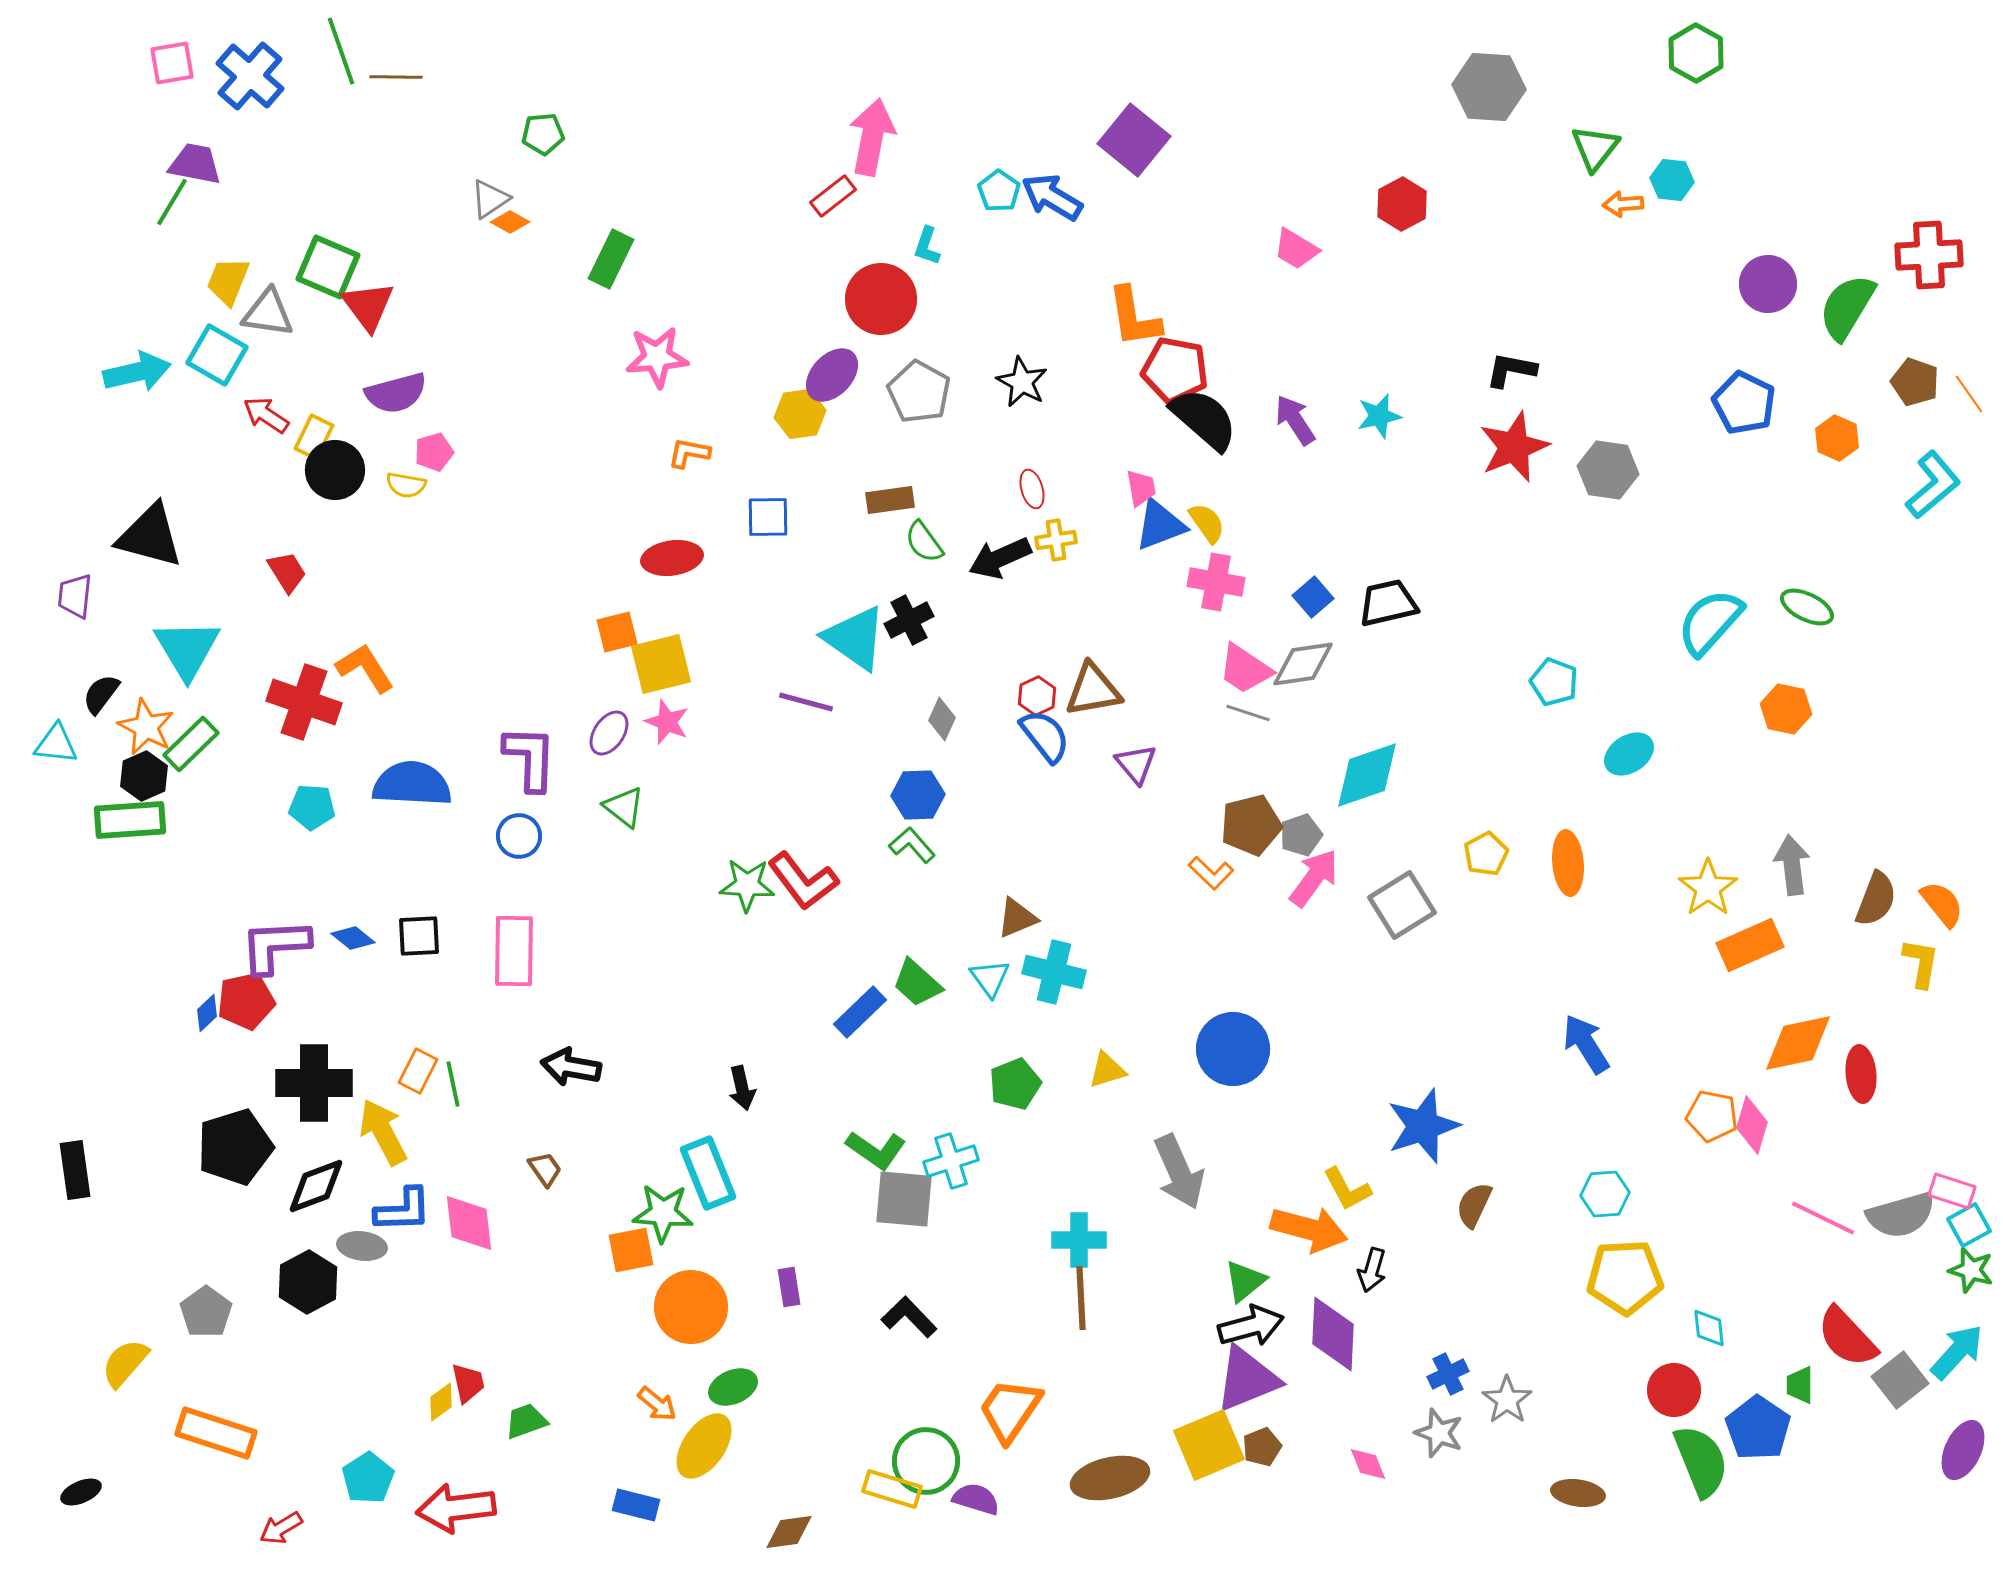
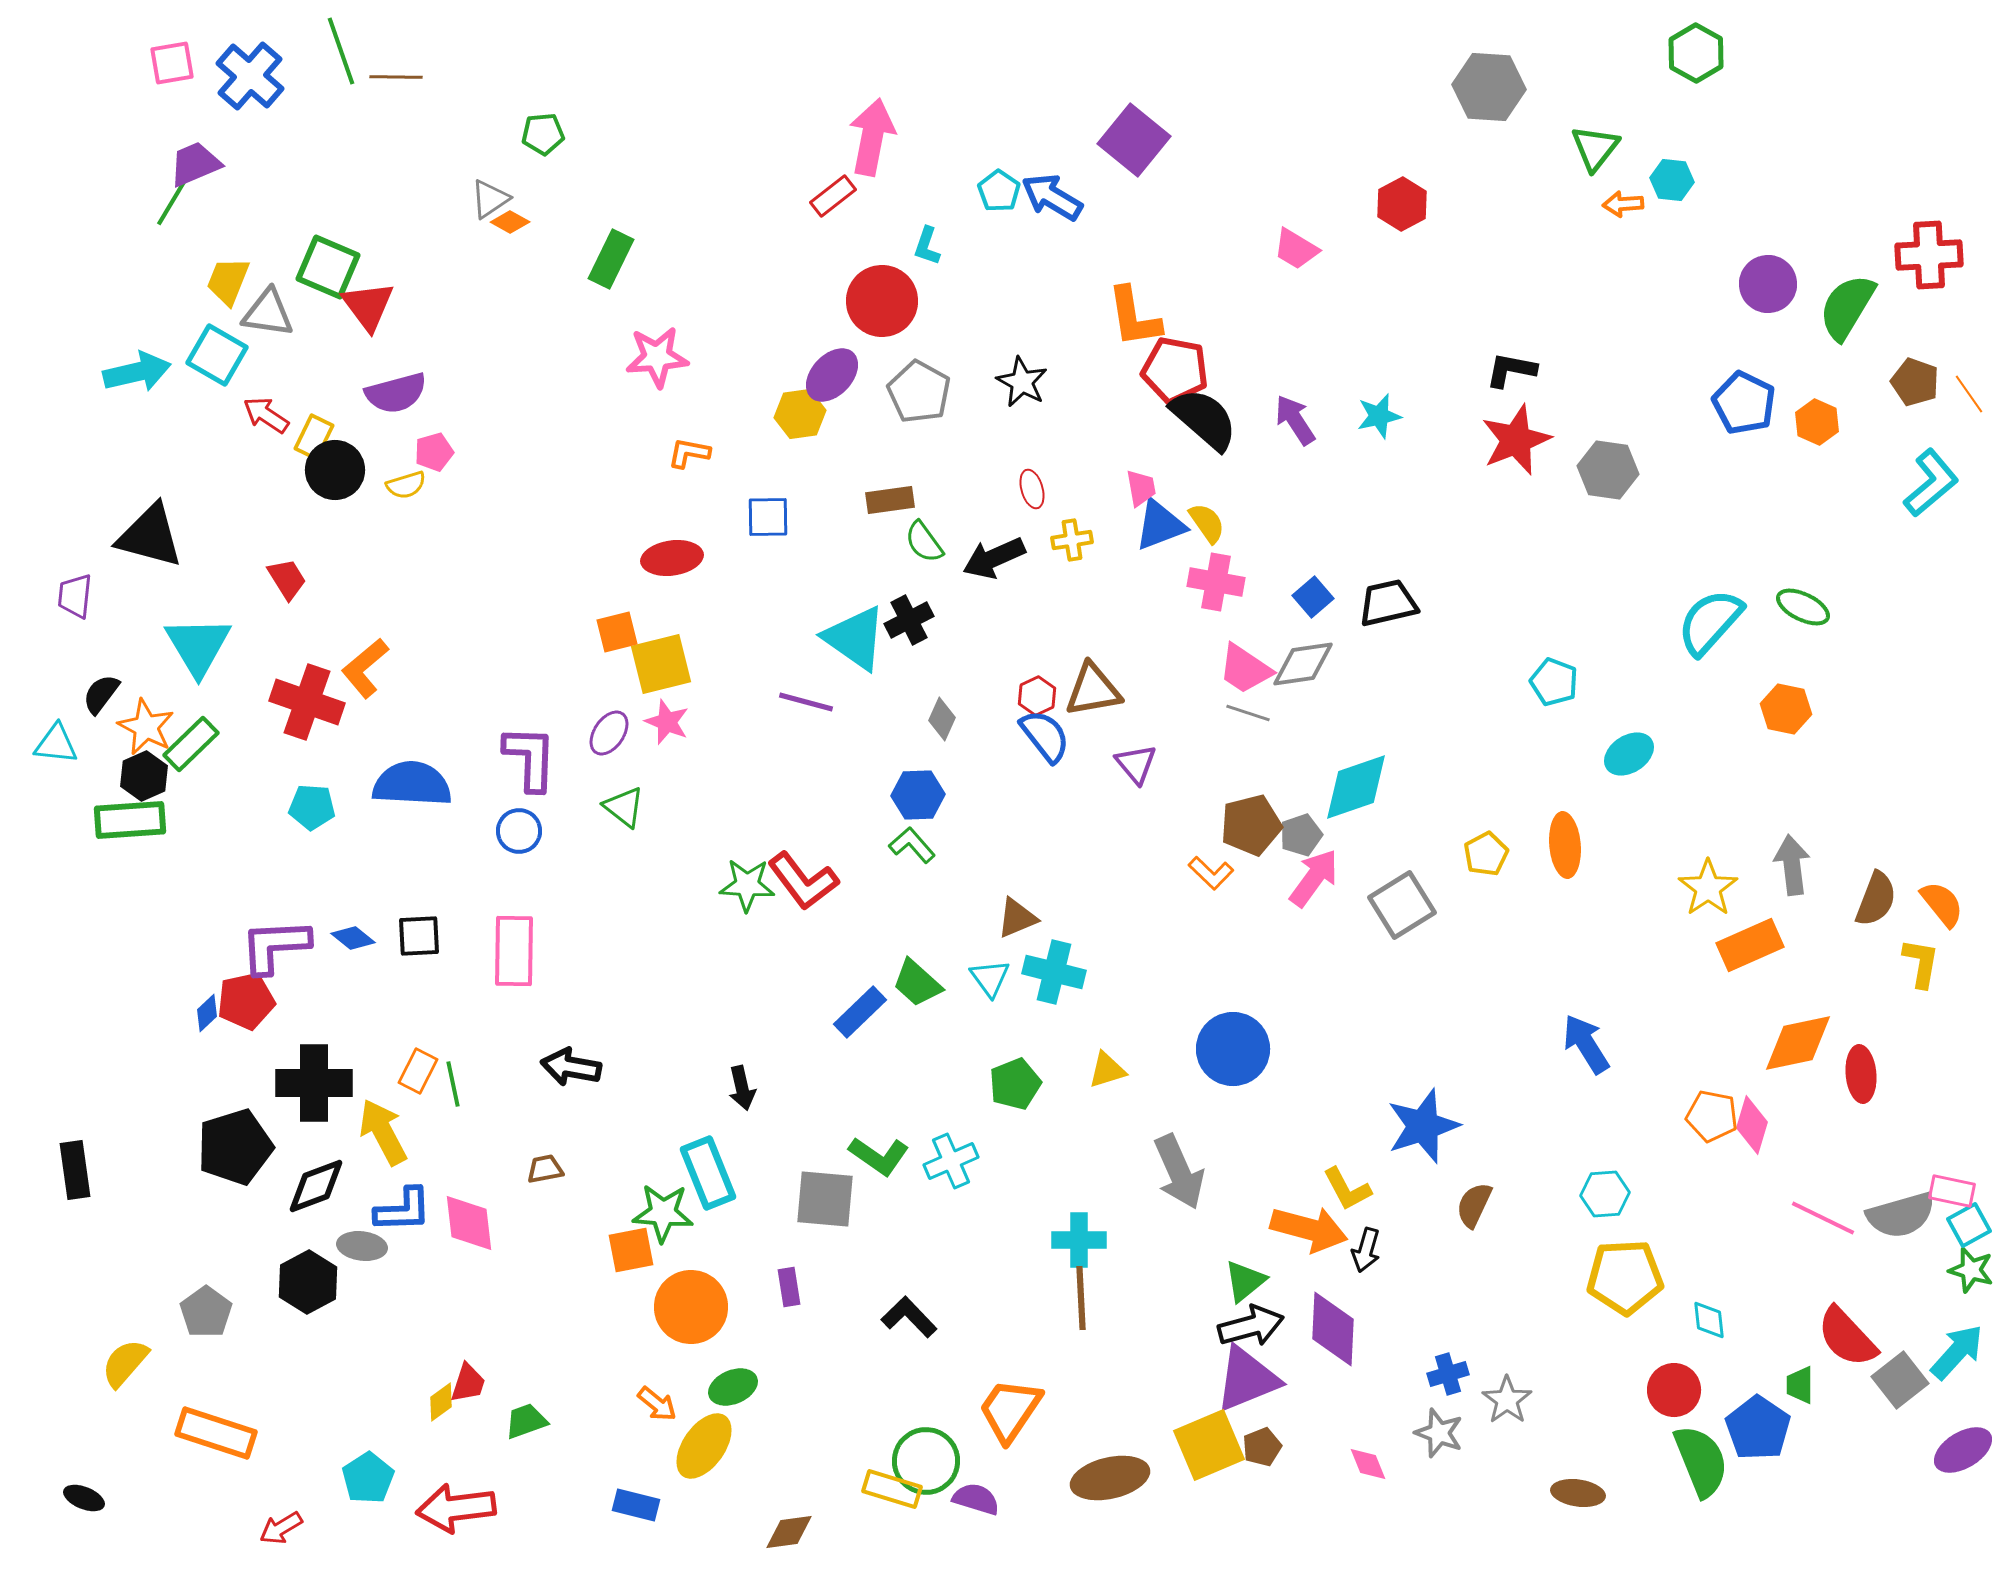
purple trapezoid at (195, 164): rotated 34 degrees counterclockwise
red circle at (881, 299): moved 1 px right, 2 px down
orange hexagon at (1837, 438): moved 20 px left, 16 px up
red star at (1514, 447): moved 2 px right, 7 px up
yellow semicircle at (406, 485): rotated 27 degrees counterclockwise
cyan L-shape at (1933, 485): moved 2 px left, 2 px up
yellow cross at (1056, 540): moved 16 px right
black arrow at (1000, 558): moved 6 px left
red trapezoid at (287, 572): moved 7 px down
green ellipse at (1807, 607): moved 4 px left
cyan triangle at (187, 649): moved 11 px right, 3 px up
orange L-shape at (365, 668): rotated 98 degrees counterclockwise
red cross at (304, 702): moved 3 px right
cyan diamond at (1367, 775): moved 11 px left, 12 px down
blue circle at (519, 836): moved 5 px up
orange ellipse at (1568, 863): moved 3 px left, 18 px up
green L-shape at (876, 1150): moved 3 px right, 6 px down
cyan cross at (951, 1161): rotated 6 degrees counterclockwise
brown trapezoid at (545, 1169): rotated 66 degrees counterclockwise
pink rectangle at (1952, 1191): rotated 6 degrees counterclockwise
gray square at (904, 1199): moved 79 px left
black arrow at (1372, 1270): moved 6 px left, 20 px up
cyan diamond at (1709, 1328): moved 8 px up
purple diamond at (1333, 1334): moved 5 px up
blue cross at (1448, 1374): rotated 9 degrees clockwise
red trapezoid at (468, 1383): rotated 30 degrees clockwise
purple ellipse at (1963, 1450): rotated 34 degrees clockwise
black ellipse at (81, 1492): moved 3 px right, 6 px down; rotated 45 degrees clockwise
